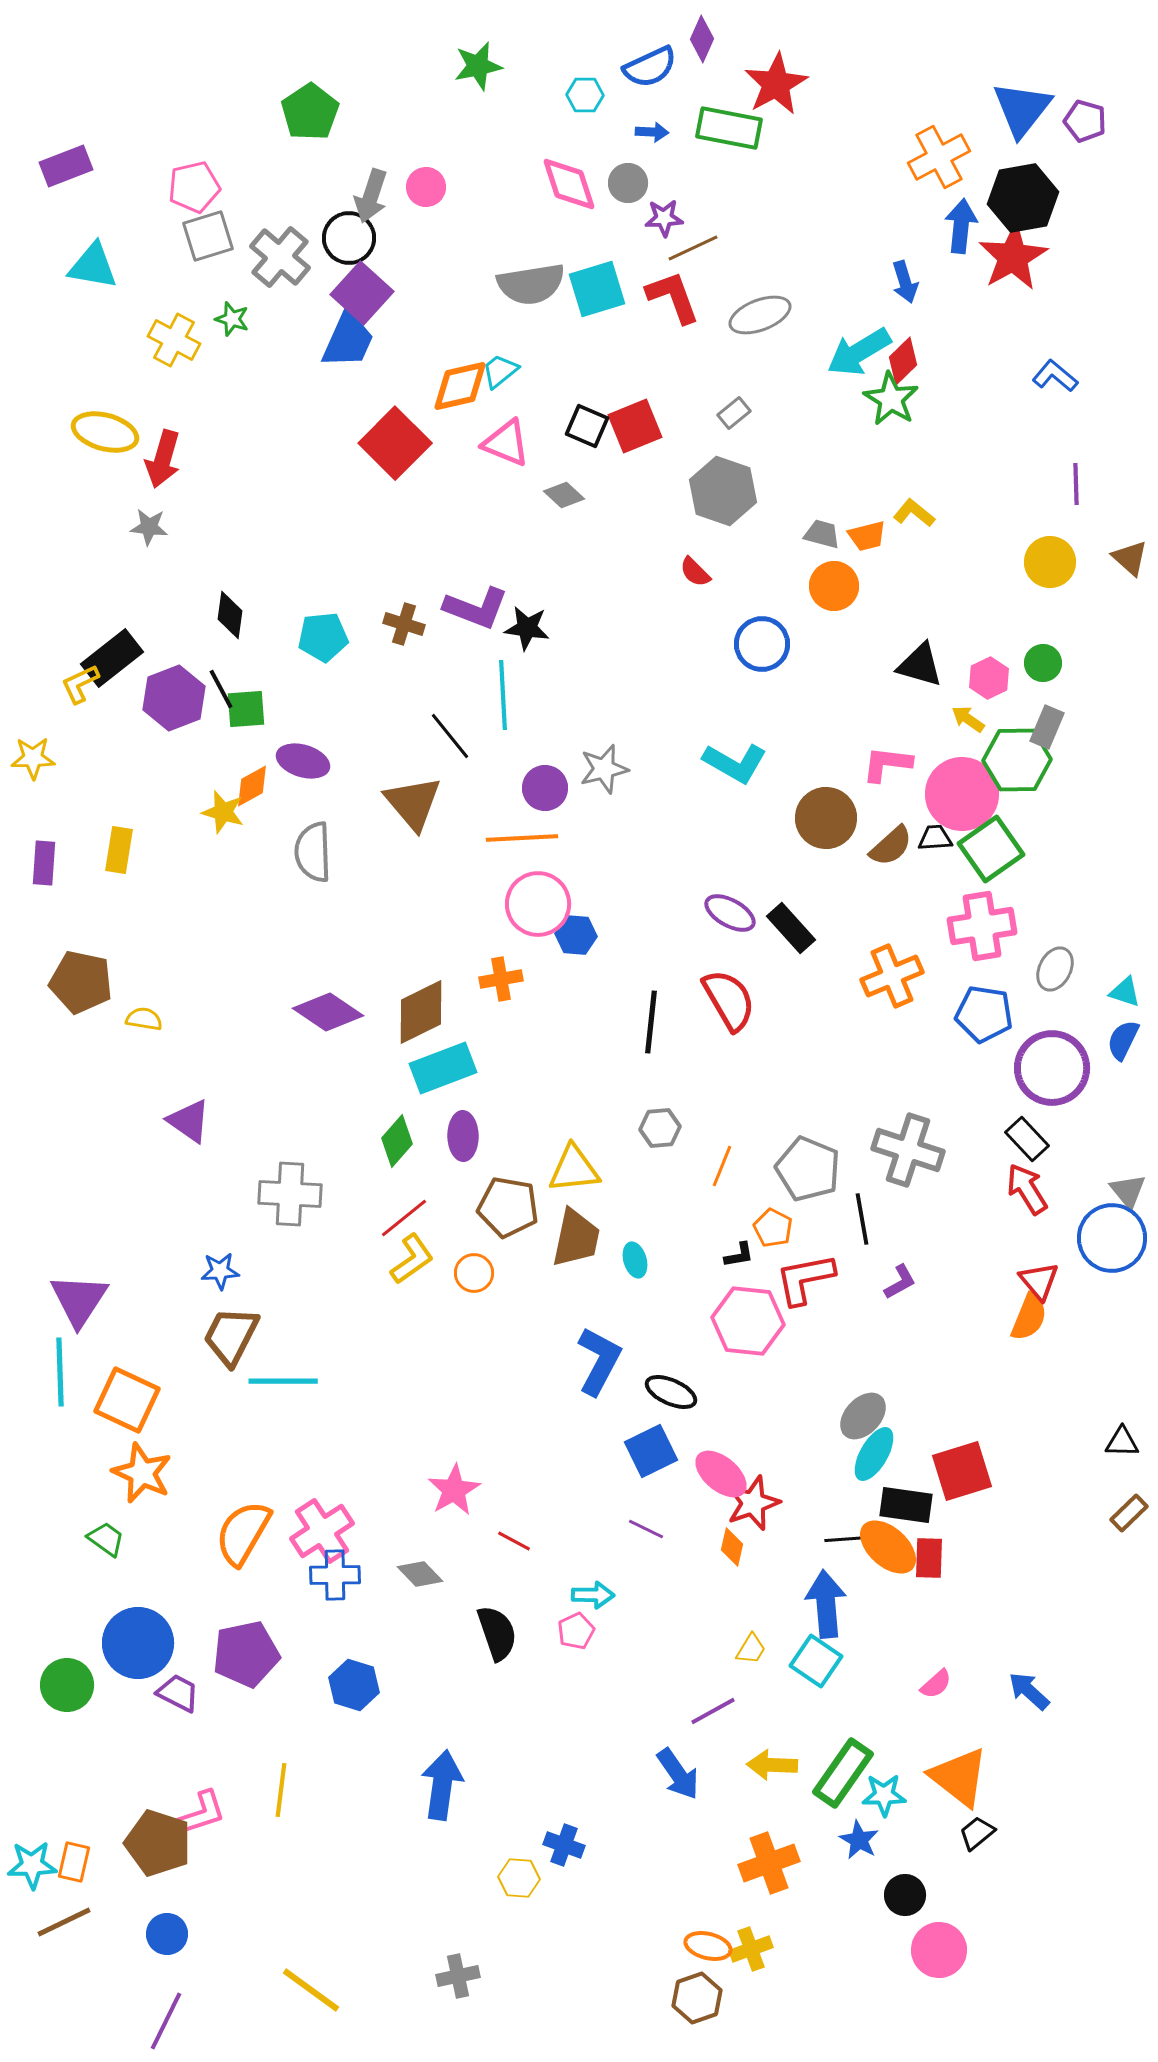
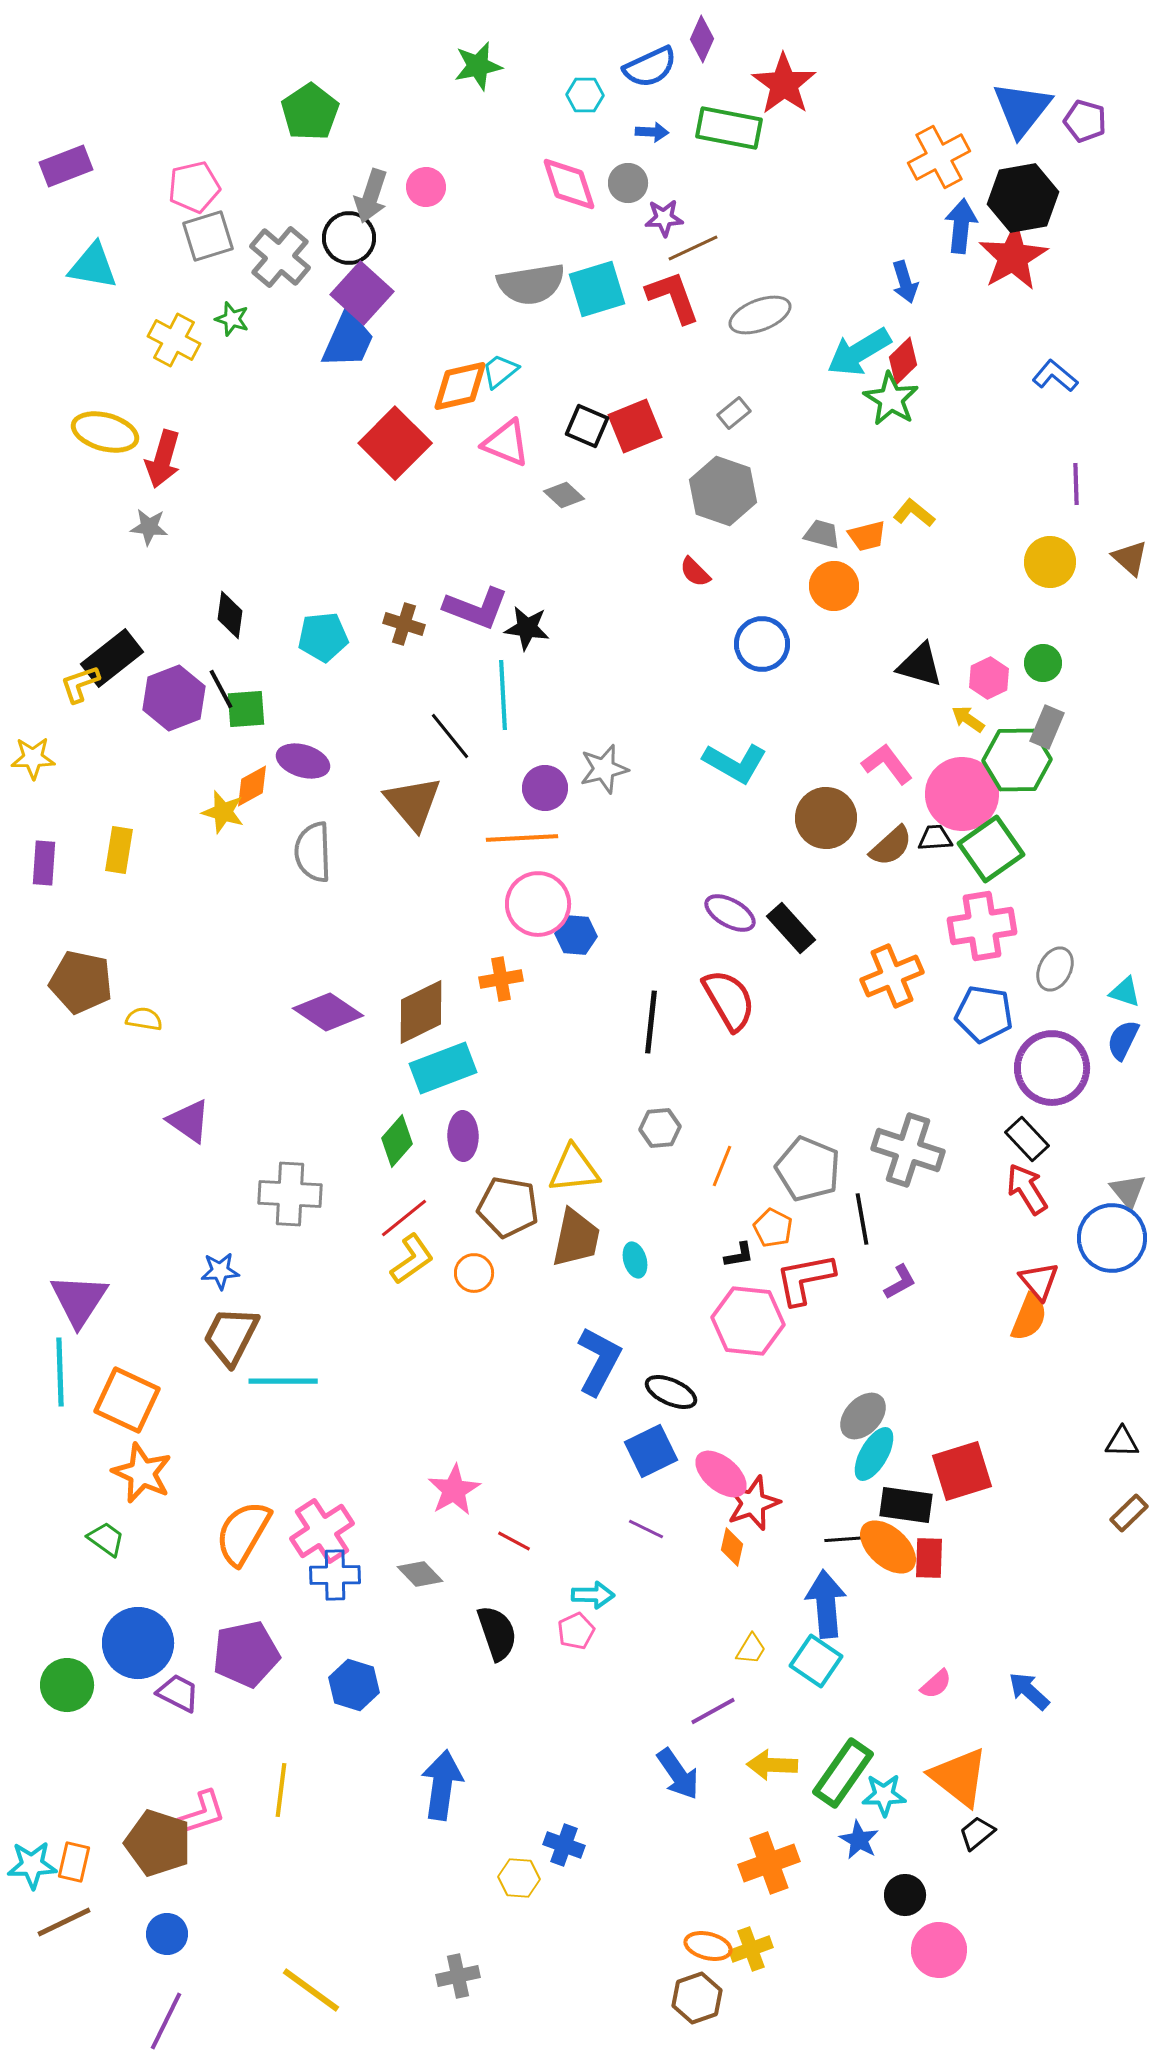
red star at (776, 84): moved 8 px right; rotated 8 degrees counterclockwise
yellow L-shape at (80, 684): rotated 6 degrees clockwise
pink L-shape at (887, 764): rotated 46 degrees clockwise
